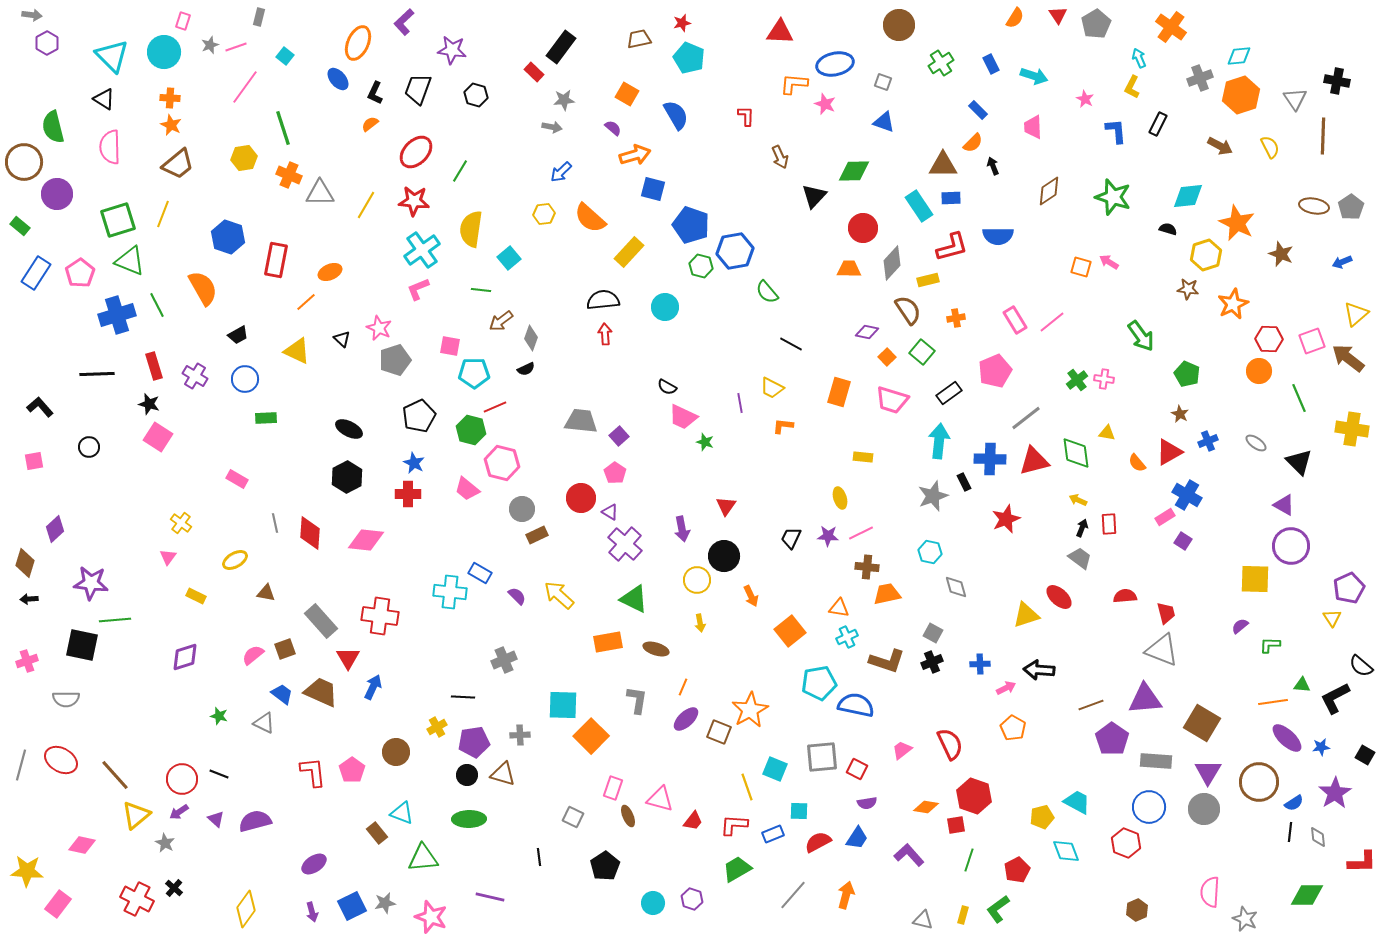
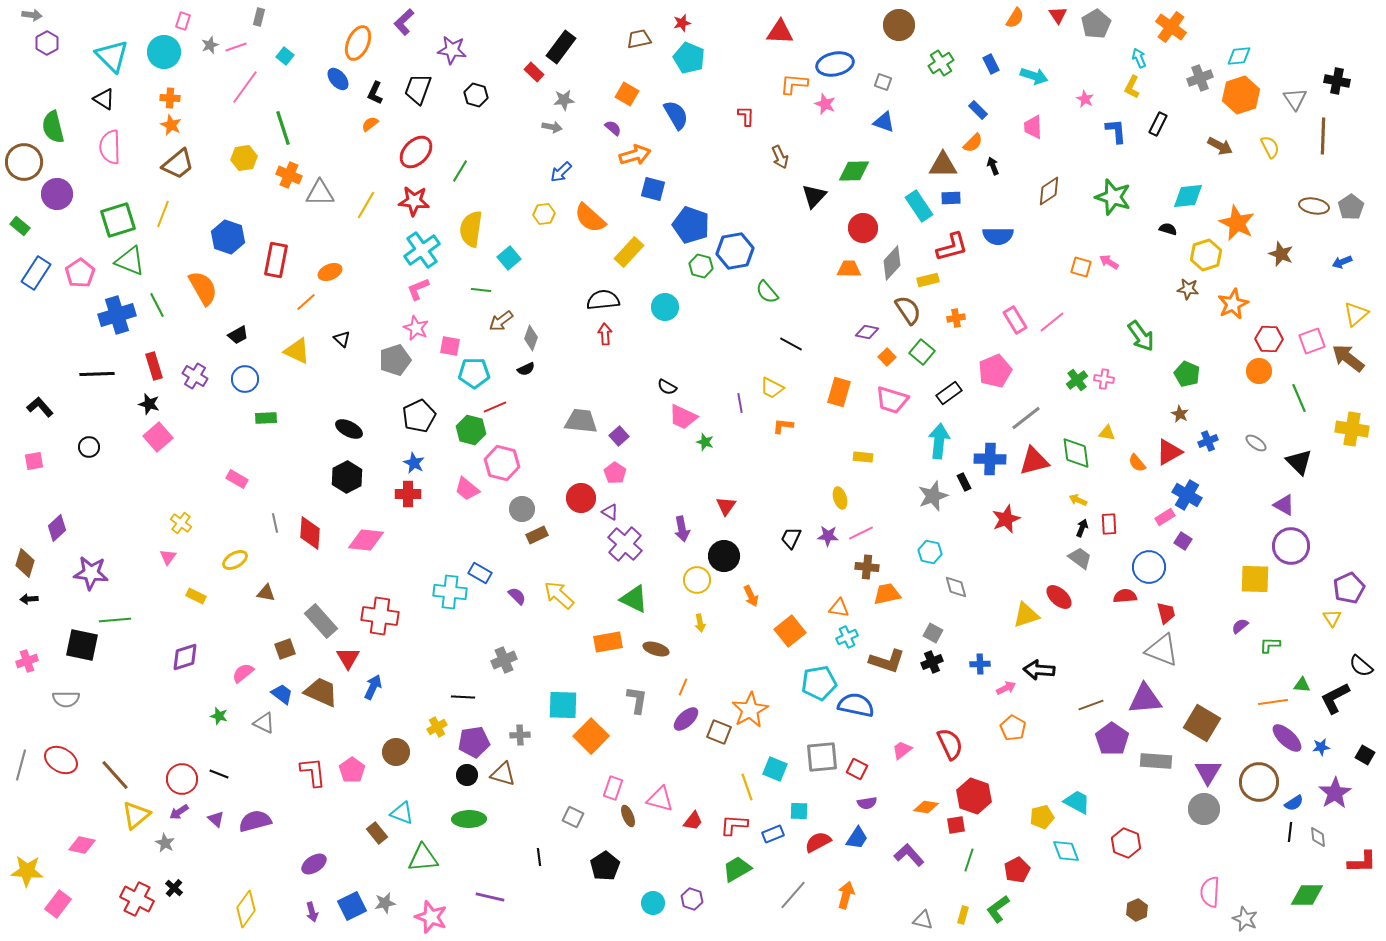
pink star at (379, 328): moved 37 px right
pink square at (158, 437): rotated 16 degrees clockwise
purple diamond at (55, 529): moved 2 px right, 1 px up
purple star at (91, 583): moved 10 px up
pink semicircle at (253, 655): moved 10 px left, 18 px down
blue circle at (1149, 807): moved 240 px up
